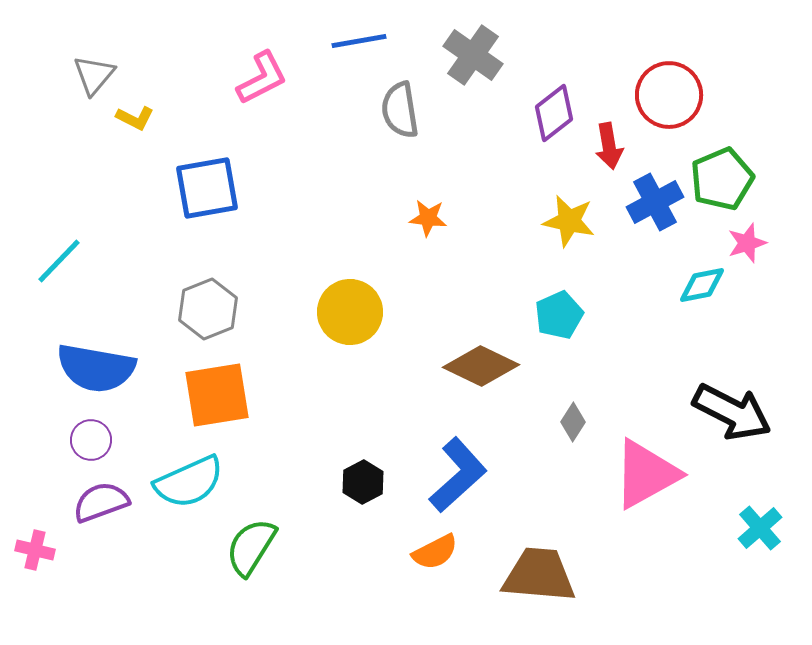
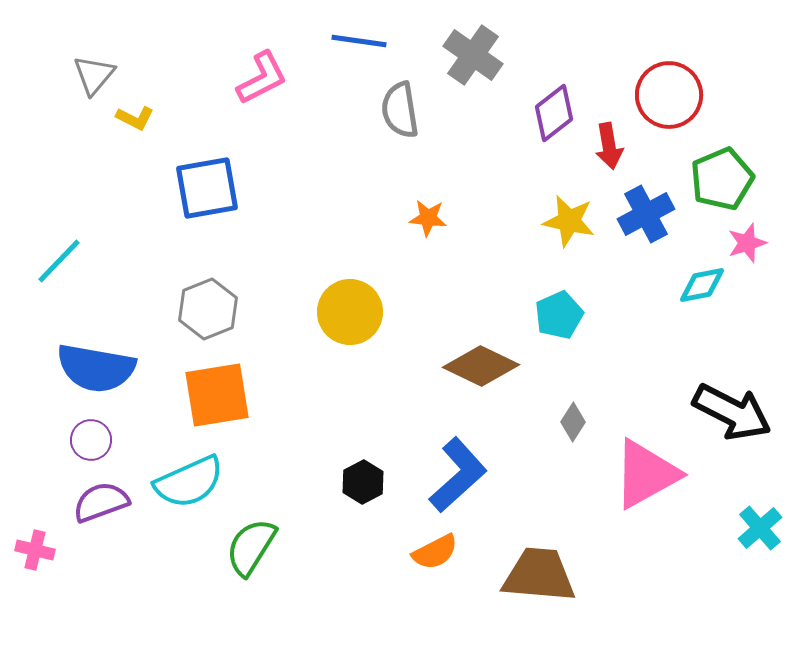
blue line: rotated 18 degrees clockwise
blue cross: moved 9 px left, 12 px down
